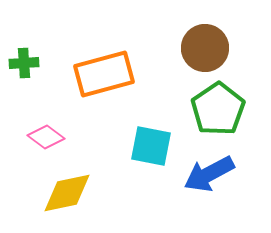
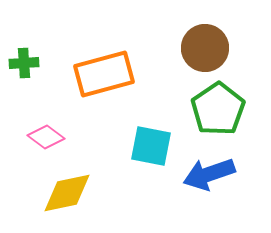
blue arrow: rotated 9 degrees clockwise
